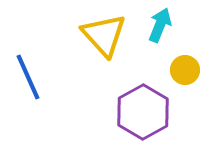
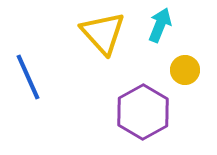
yellow triangle: moved 1 px left, 2 px up
